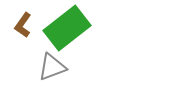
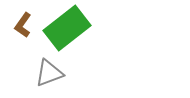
gray triangle: moved 3 px left, 6 px down
